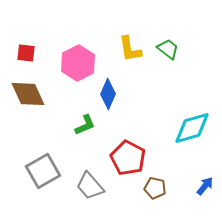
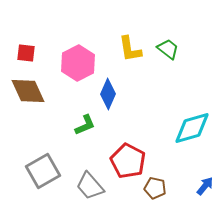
brown diamond: moved 3 px up
red pentagon: moved 3 px down
